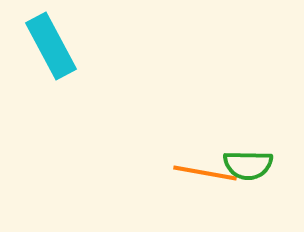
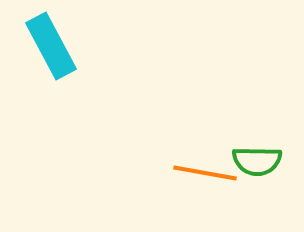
green semicircle: moved 9 px right, 4 px up
